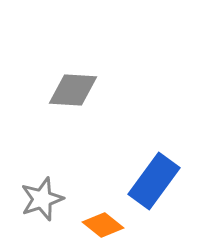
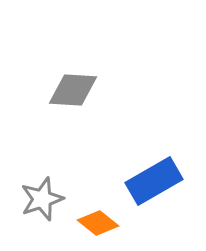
blue rectangle: rotated 24 degrees clockwise
orange diamond: moved 5 px left, 2 px up
